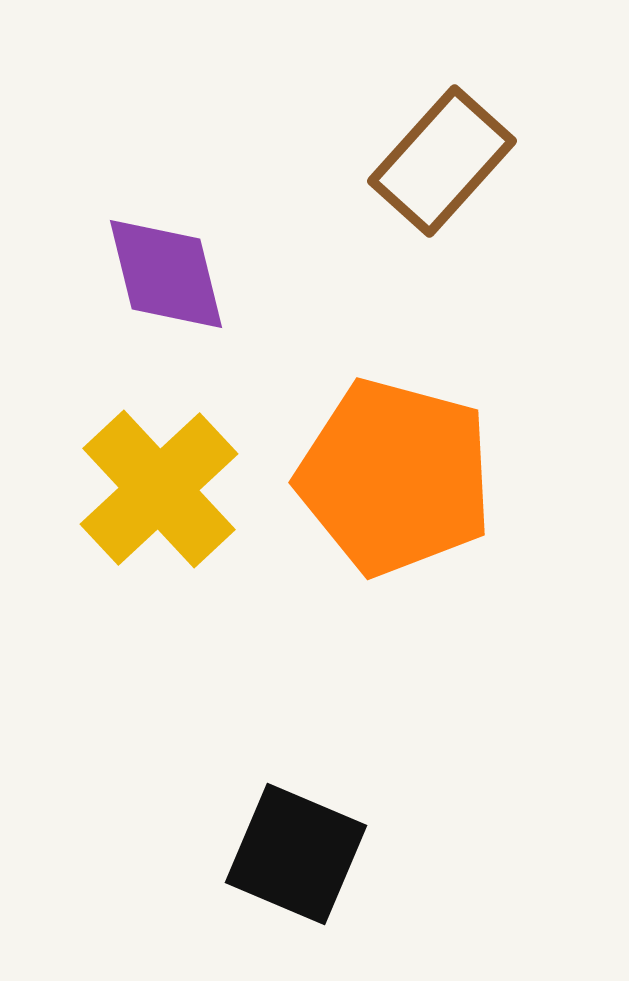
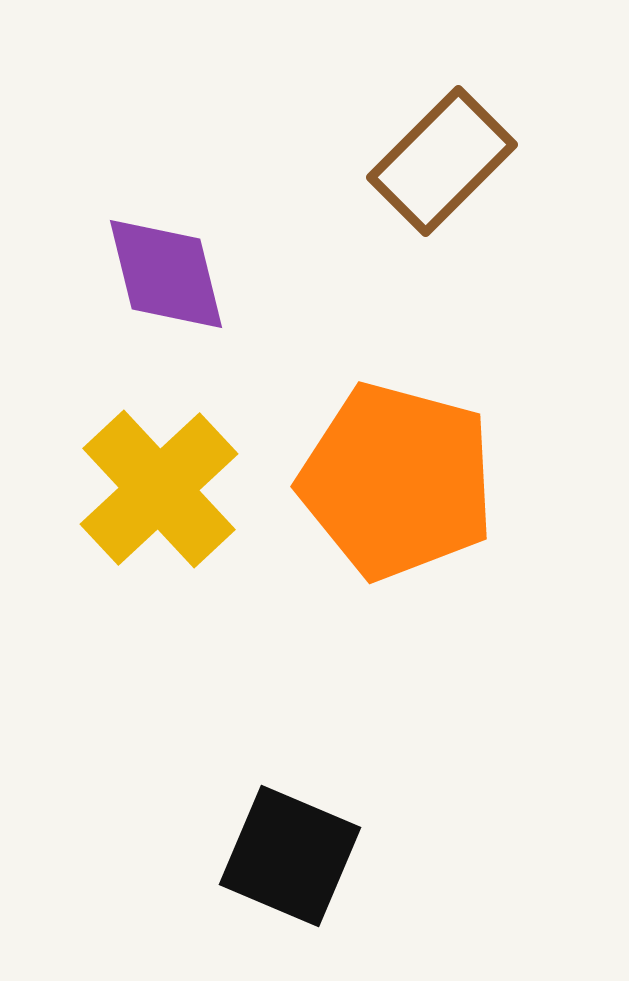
brown rectangle: rotated 3 degrees clockwise
orange pentagon: moved 2 px right, 4 px down
black square: moved 6 px left, 2 px down
